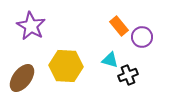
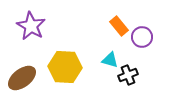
yellow hexagon: moved 1 px left, 1 px down
brown ellipse: rotated 16 degrees clockwise
